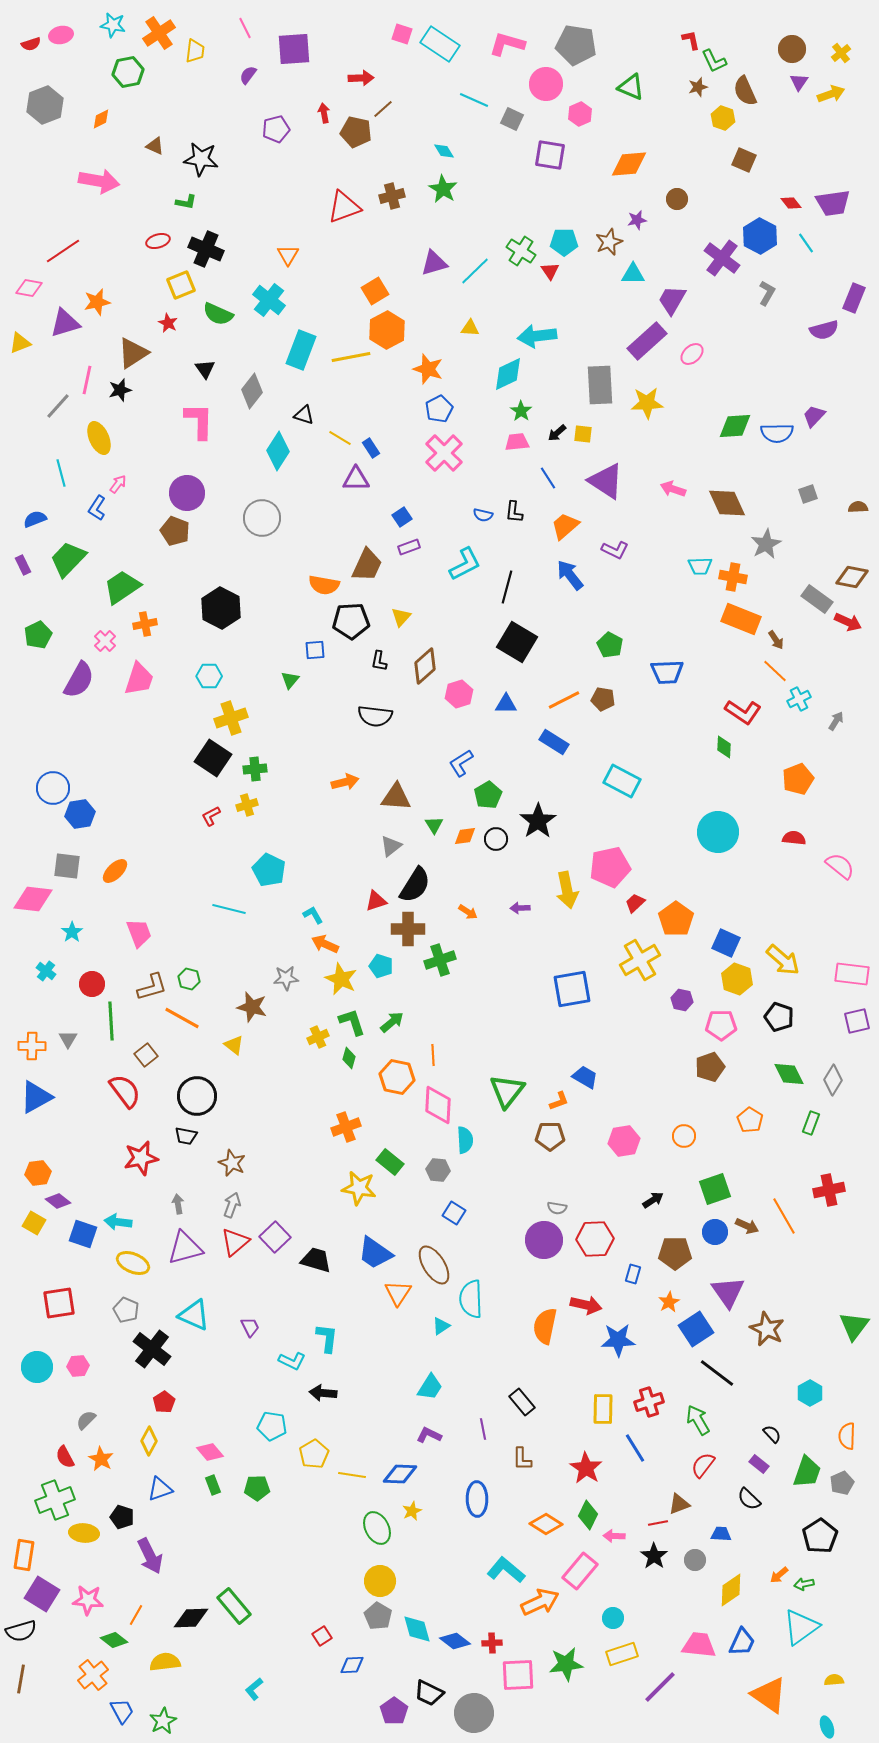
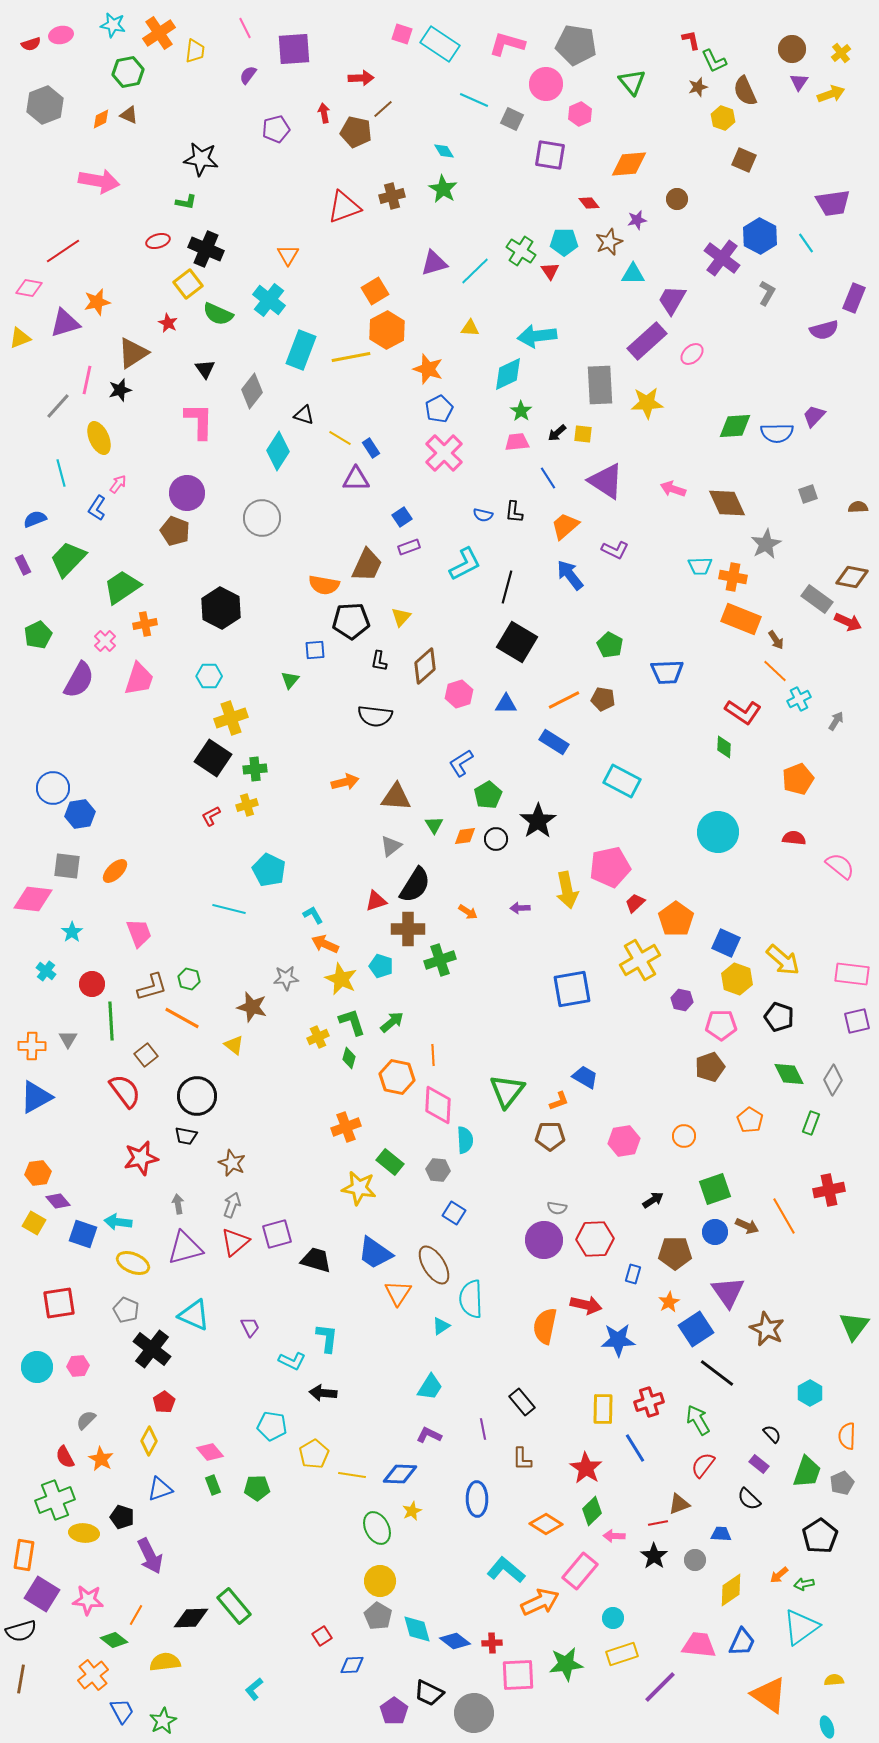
green triangle at (631, 87): moved 1 px right, 5 px up; rotated 28 degrees clockwise
brown triangle at (155, 146): moved 26 px left, 31 px up
red diamond at (791, 203): moved 202 px left
yellow square at (181, 285): moved 7 px right, 1 px up; rotated 16 degrees counterclockwise
yellow triangle at (20, 343): moved 5 px up
purple diamond at (58, 1201): rotated 10 degrees clockwise
purple square at (275, 1237): moved 2 px right, 3 px up; rotated 28 degrees clockwise
green diamond at (588, 1515): moved 4 px right, 4 px up; rotated 20 degrees clockwise
